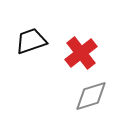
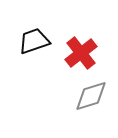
black trapezoid: moved 3 px right
